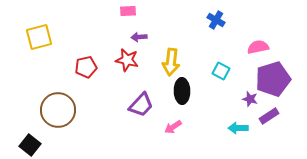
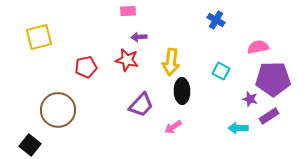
purple pentagon: rotated 16 degrees clockwise
